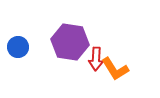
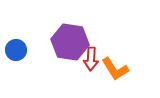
blue circle: moved 2 px left, 3 px down
red arrow: moved 5 px left
